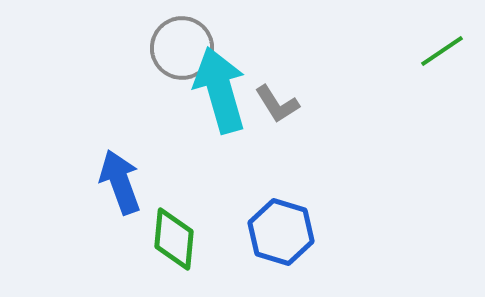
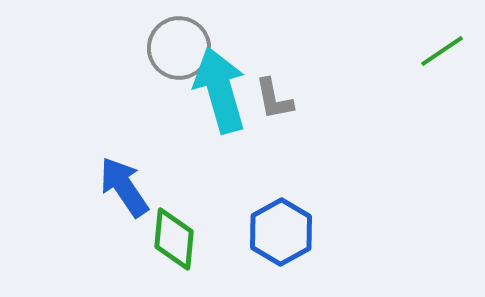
gray circle: moved 3 px left
gray L-shape: moved 3 px left, 5 px up; rotated 21 degrees clockwise
blue arrow: moved 4 px right, 5 px down; rotated 14 degrees counterclockwise
blue hexagon: rotated 14 degrees clockwise
